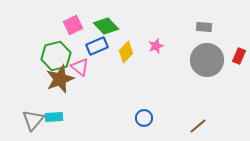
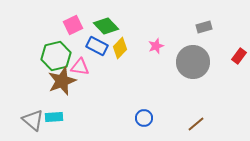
gray rectangle: rotated 21 degrees counterclockwise
blue rectangle: rotated 50 degrees clockwise
yellow diamond: moved 6 px left, 4 px up
red rectangle: rotated 14 degrees clockwise
gray circle: moved 14 px left, 2 px down
pink triangle: rotated 30 degrees counterclockwise
brown star: moved 2 px right, 2 px down
gray triangle: rotated 30 degrees counterclockwise
brown line: moved 2 px left, 2 px up
